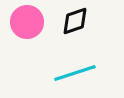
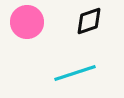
black diamond: moved 14 px right
